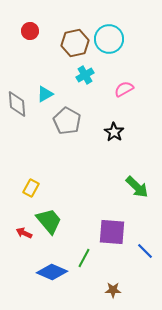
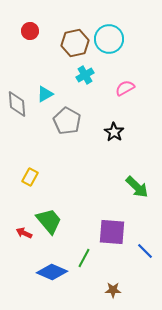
pink semicircle: moved 1 px right, 1 px up
yellow rectangle: moved 1 px left, 11 px up
